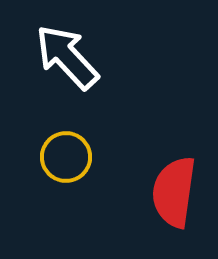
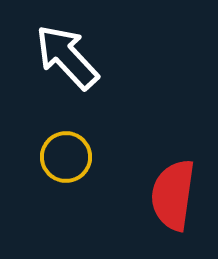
red semicircle: moved 1 px left, 3 px down
